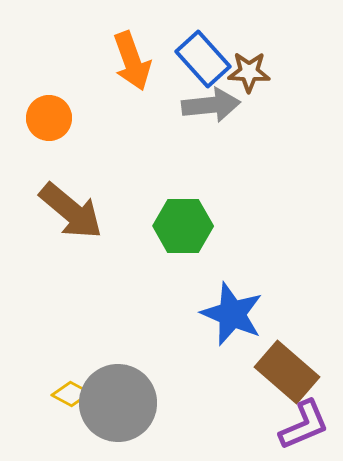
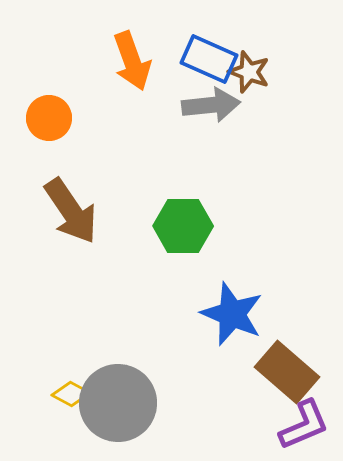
blue rectangle: moved 6 px right; rotated 24 degrees counterclockwise
brown star: rotated 18 degrees clockwise
brown arrow: rotated 16 degrees clockwise
